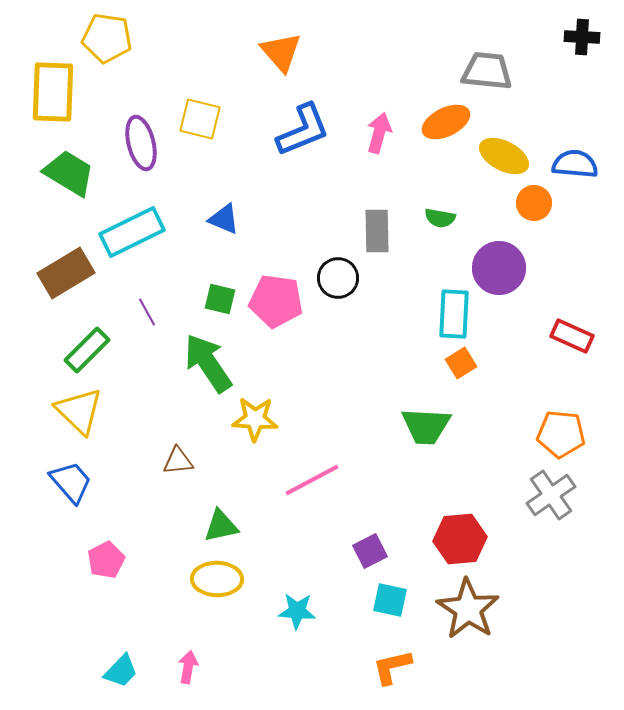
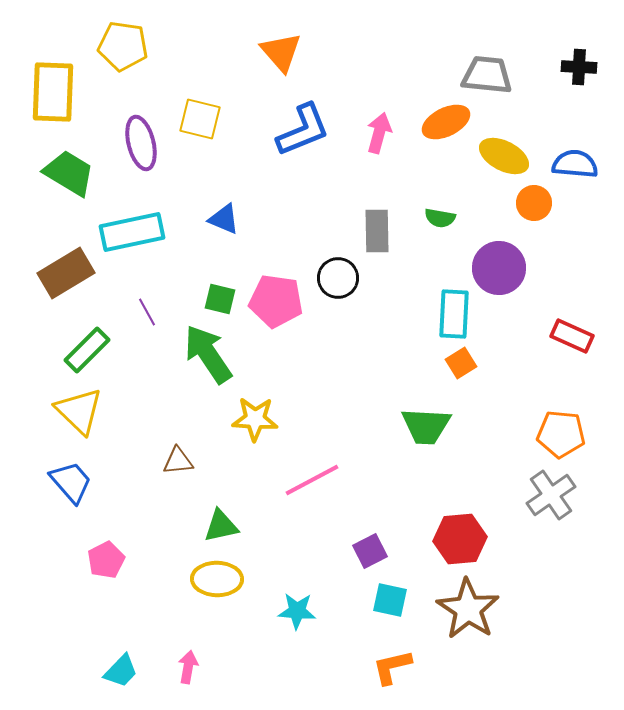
black cross at (582, 37): moved 3 px left, 30 px down
yellow pentagon at (107, 38): moved 16 px right, 8 px down
gray trapezoid at (487, 71): moved 4 px down
cyan rectangle at (132, 232): rotated 14 degrees clockwise
green arrow at (208, 363): moved 9 px up
